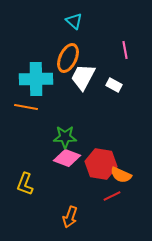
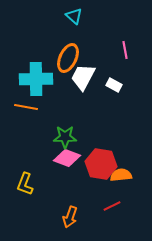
cyan triangle: moved 5 px up
orange semicircle: rotated 150 degrees clockwise
red line: moved 10 px down
